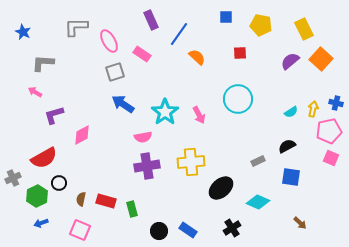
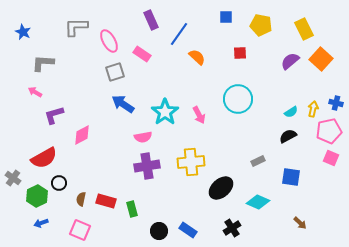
black semicircle at (287, 146): moved 1 px right, 10 px up
gray cross at (13, 178): rotated 28 degrees counterclockwise
